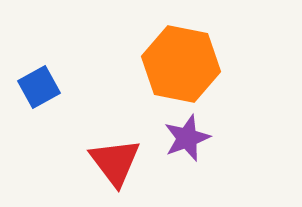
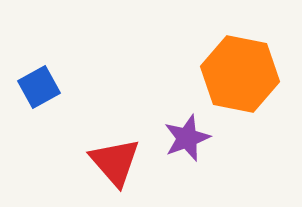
orange hexagon: moved 59 px right, 10 px down
red triangle: rotated 4 degrees counterclockwise
